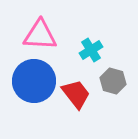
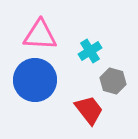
cyan cross: moved 1 px left, 1 px down
blue circle: moved 1 px right, 1 px up
red trapezoid: moved 13 px right, 16 px down
